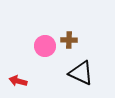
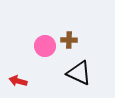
black triangle: moved 2 px left
